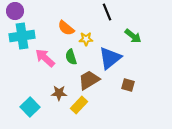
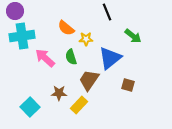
brown trapezoid: rotated 25 degrees counterclockwise
